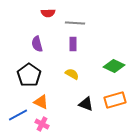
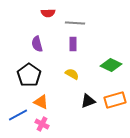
green diamond: moved 3 px left, 1 px up
black triangle: moved 2 px right, 3 px up; rotated 42 degrees counterclockwise
